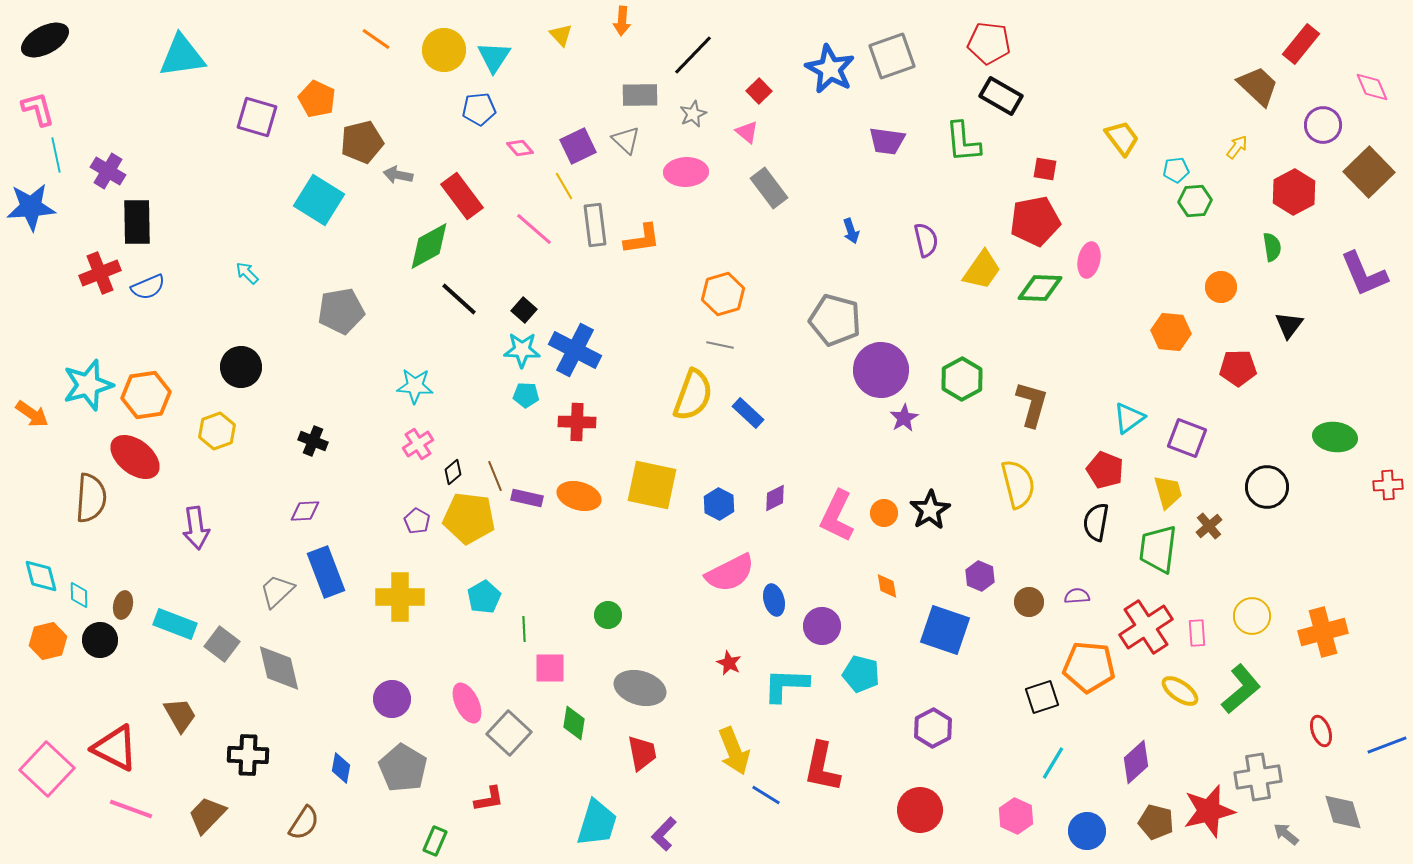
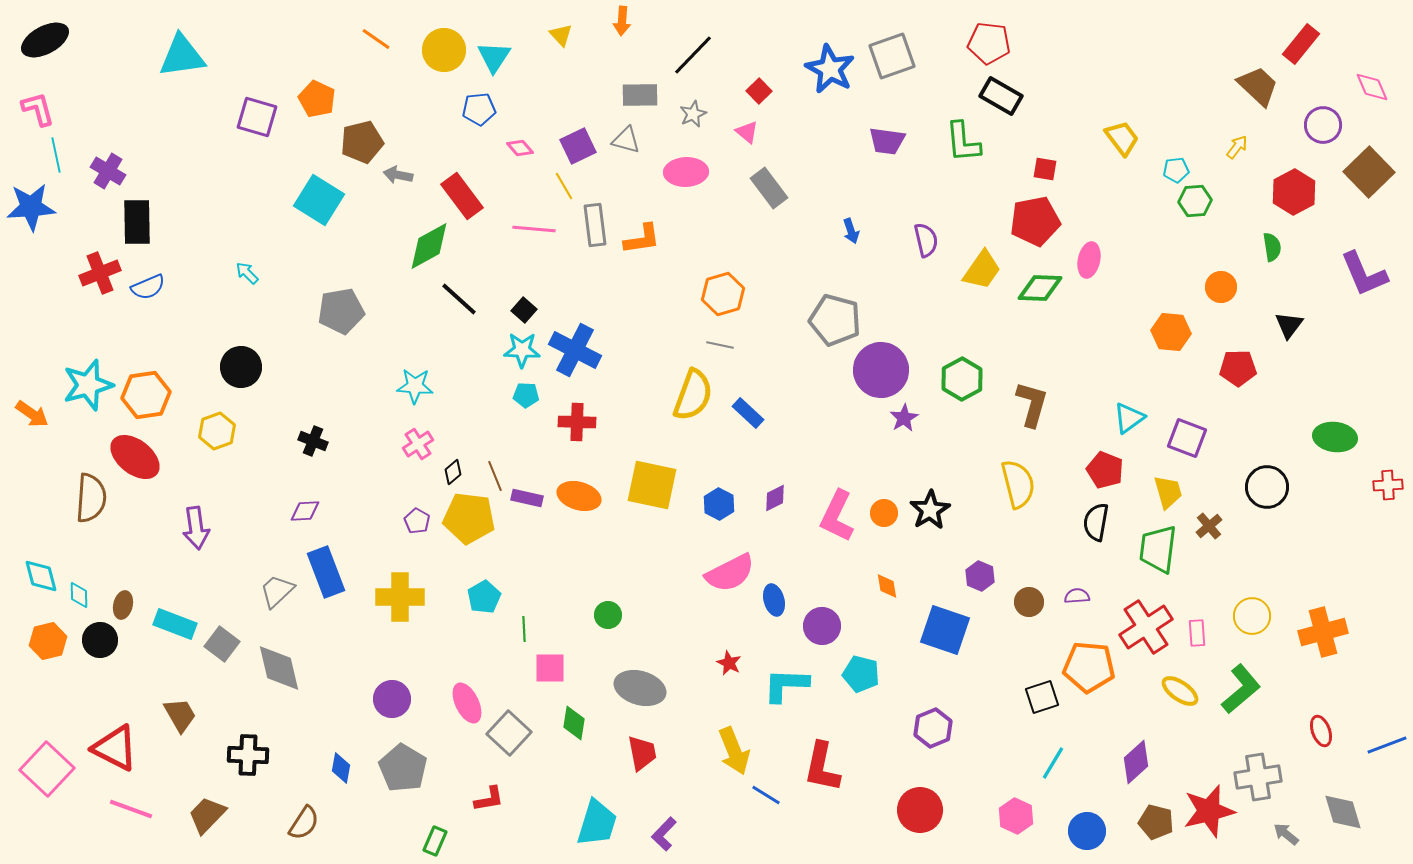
gray triangle at (626, 140): rotated 28 degrees counterclockwise
pink line at (534, 229): rotated 36 degrees counterclockwise
purple hexagon at (933, 728): rotated 6 degrees clockwise
